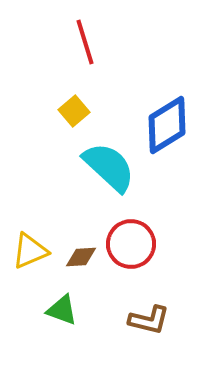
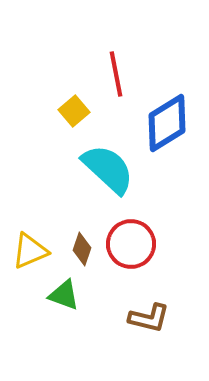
red line: moved 31 px right, 32 px down; rotated 6 degrees clockwise
blue diamond: moved 2 px up
cyan semicircle: moved 1 px left, 2 px down
brown diamond: moved 1 px right, 8 px up; rotated 68 degrees counterclockwise
green triangle: moved 2 px right, 15 px up
brown L-shape: moved 2 px up
